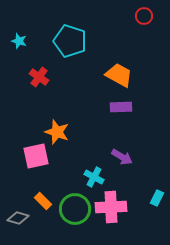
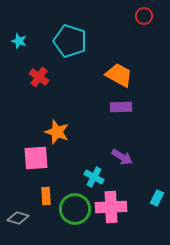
pink square: moved 2 px down; rotated 8 degrees clockwise
orange rectangle: moved 3 px right, 5 px up; rotated 42 degrees clockwise
